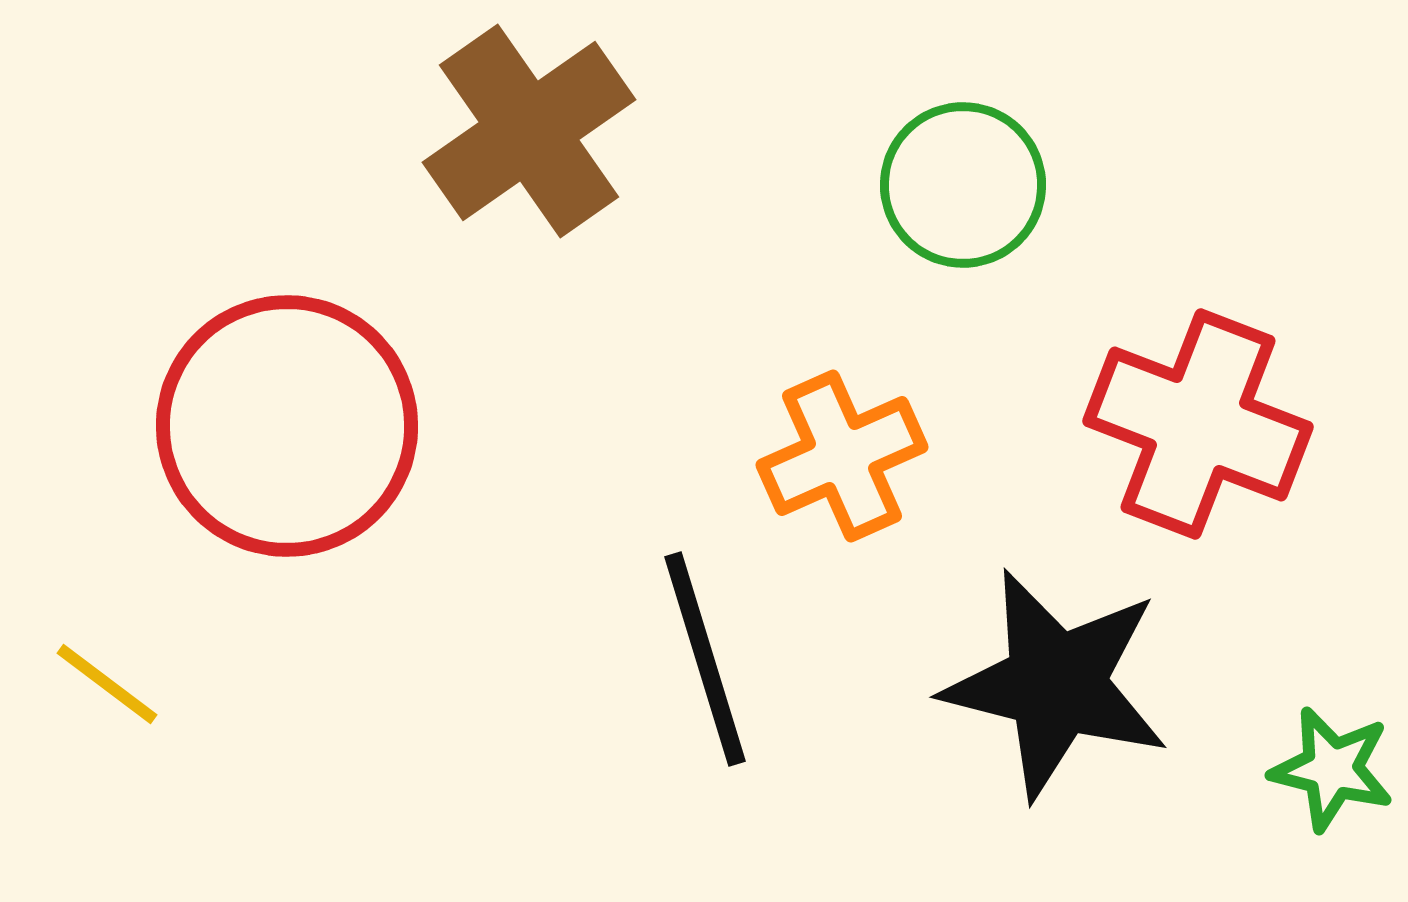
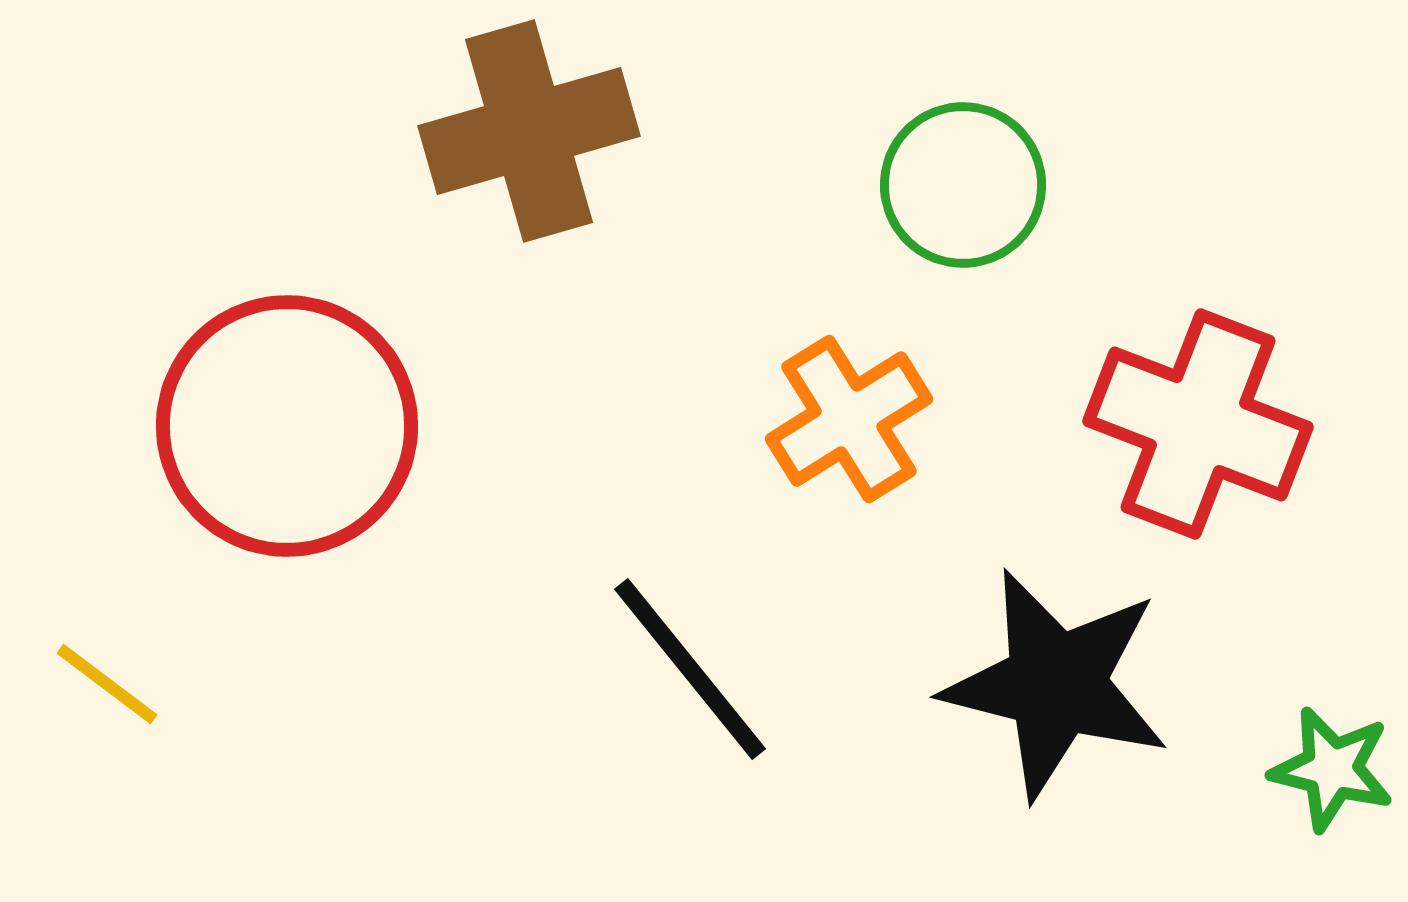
brown cross: rotated 19 degrees clockwise
orange cross: moved 7 px right, 37 px up; rotated 8 degrees counterclockwise
black line: moved 15 px left, 10 px down; rotated 22 degrees counterclockwise
